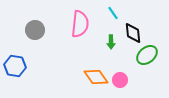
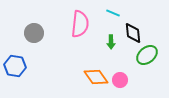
cyan line: rotated 32 degrees counterclockwise
gray circle: moved 1 px left, 3 px down
